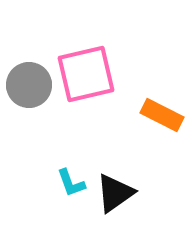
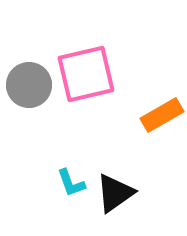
orange rectangle: rotated 57 degrees counterclockwise
